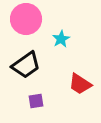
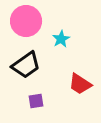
pink circle: moved 2 px down
